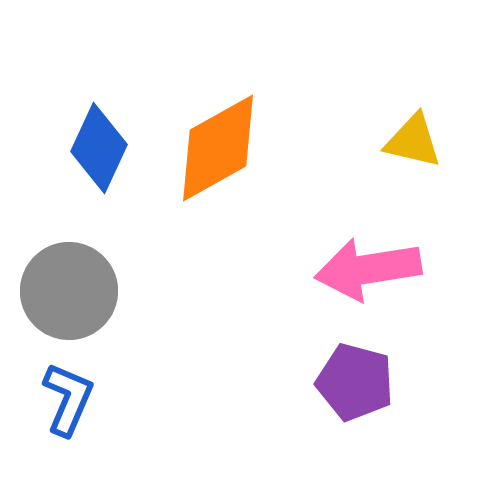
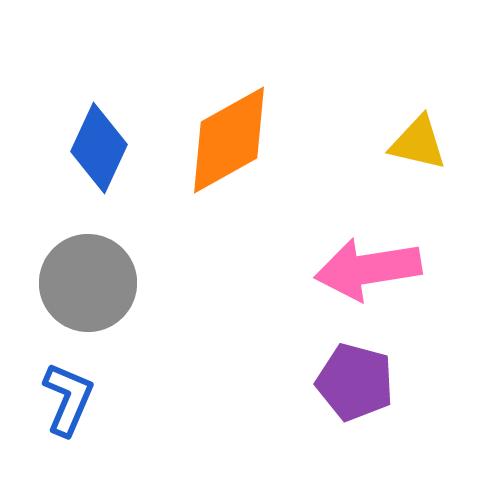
yellow triangle: moved 5 px right, 2 px down
orange diamond: moved 11 px right, 8 px up
gray circle: moved 19 px right, 8 px up
